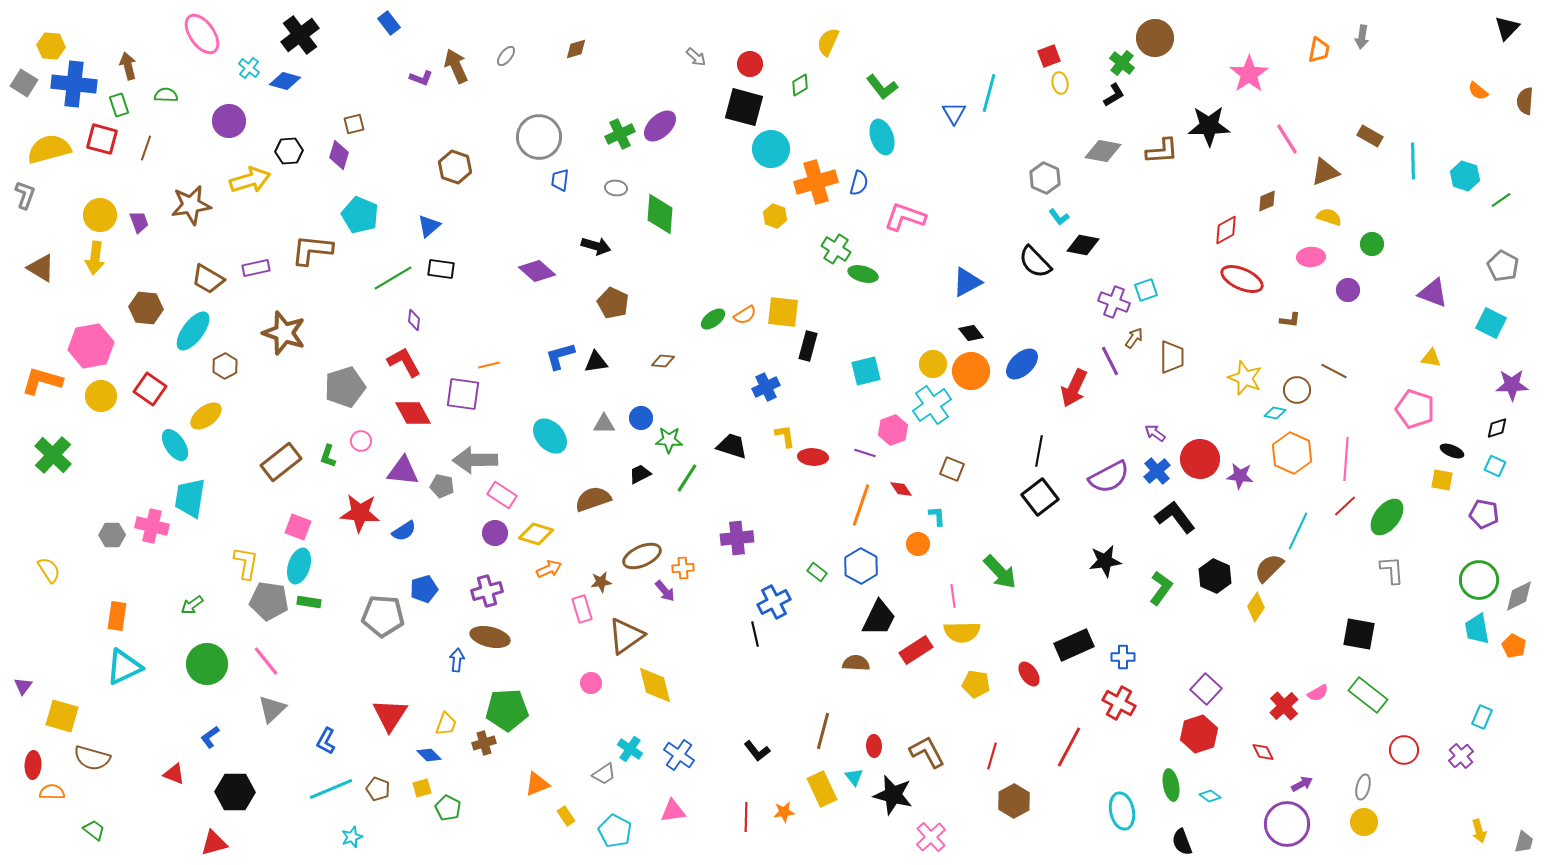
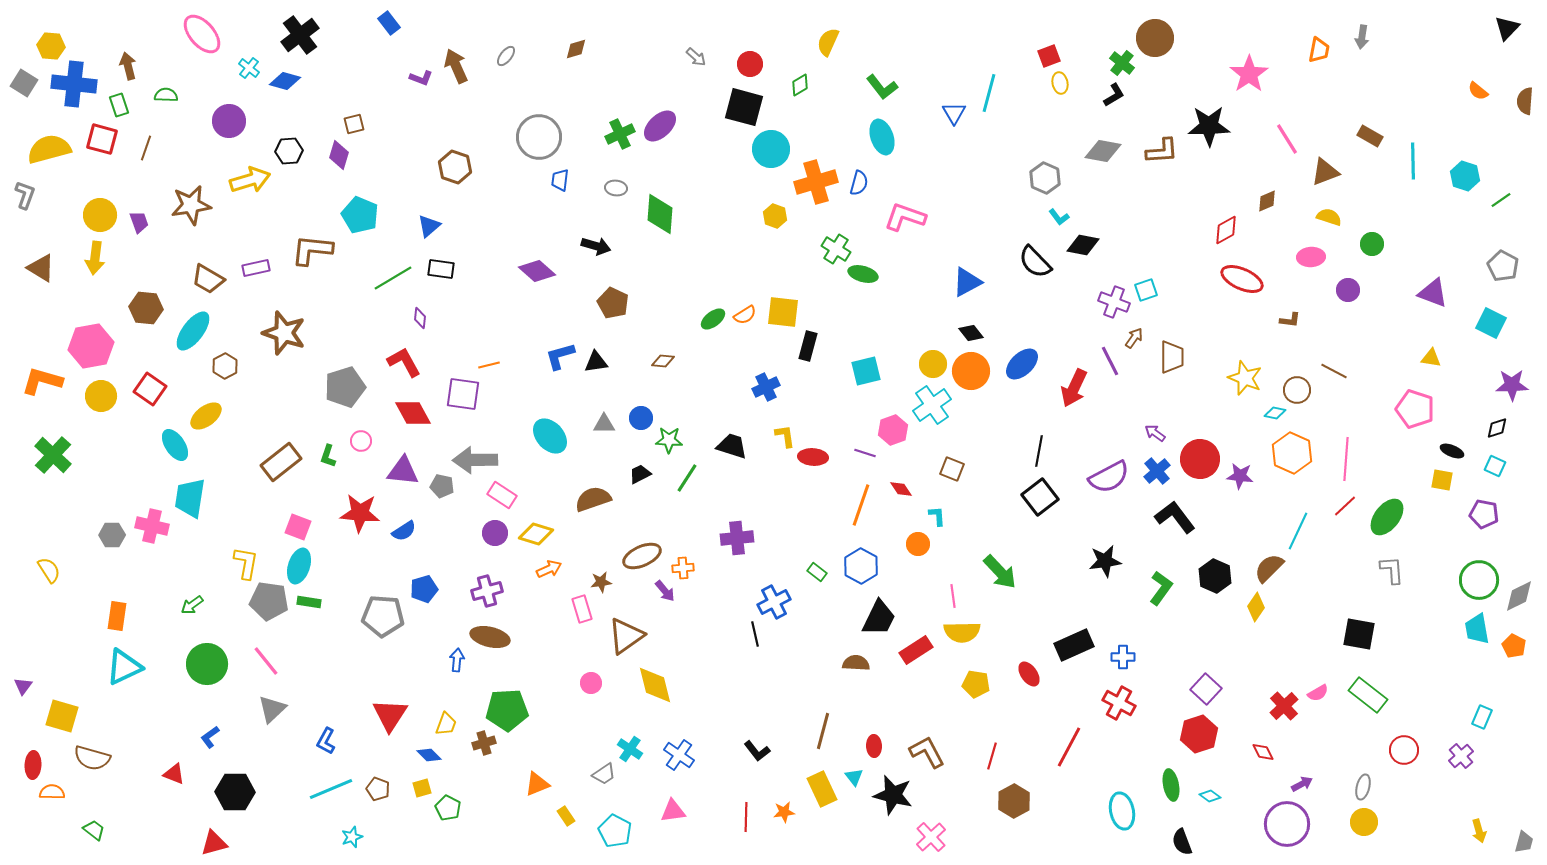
pink ellipse at (202, 34): rotated 6 degrees counterclockwise
purple diamond at (414, 320): moved 6 px right, 2 px up
